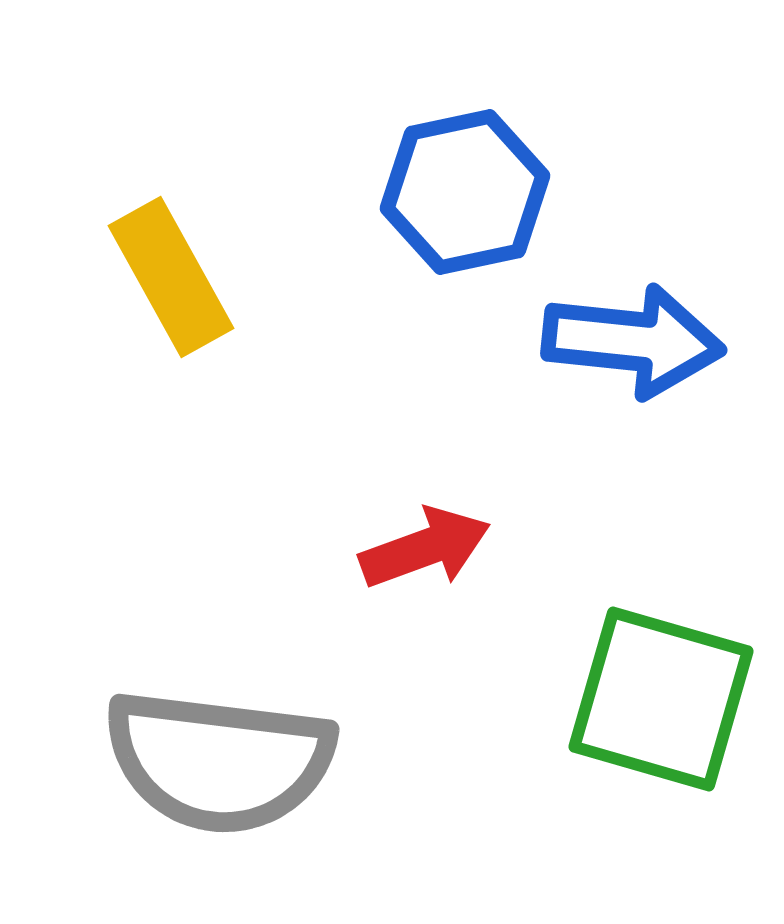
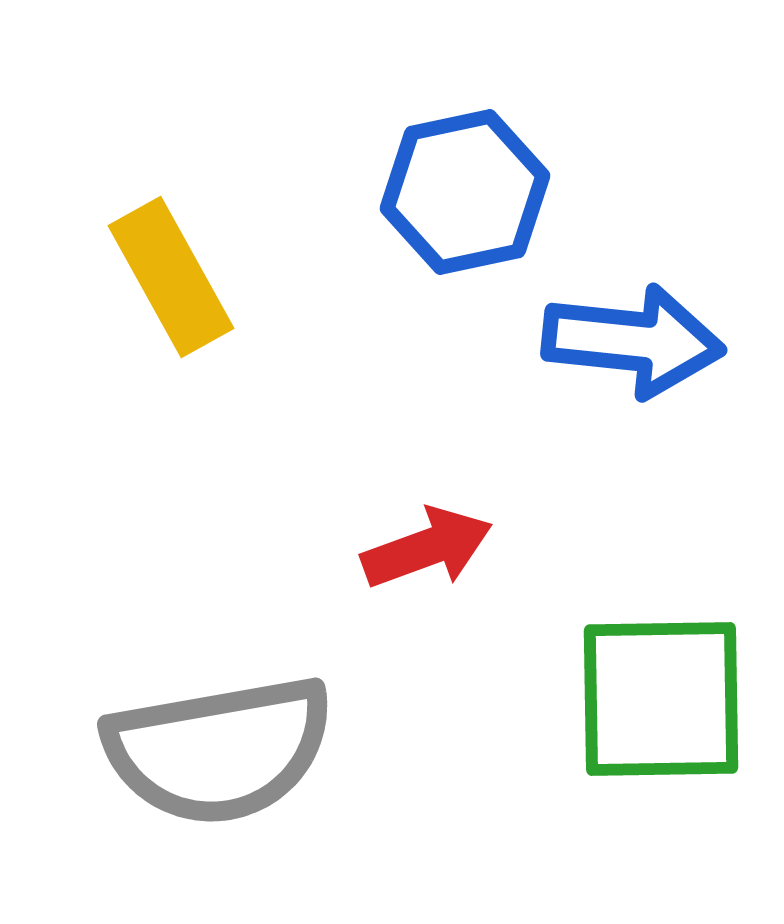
red arrow: moved 2 px right
green square: rotated 17 degrees counterclockwise
gray semicircle: moved 11 px up; rotated 17 degrees counterclockwise
